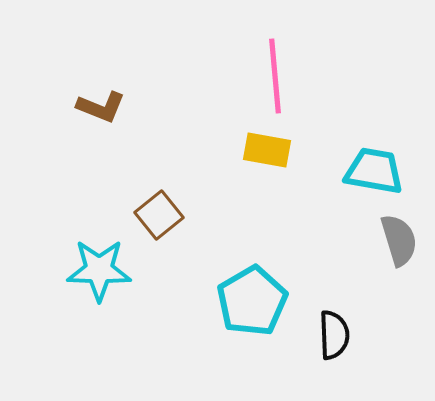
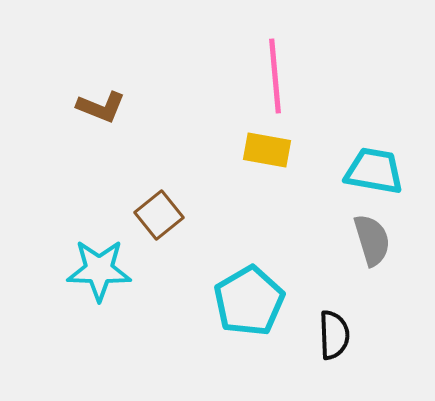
gray semicircle: moved 27 px left
cyan pentagon: moved 3 px left
